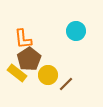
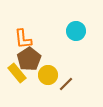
yellow rectangle: rotated 12 degrees clockwise
